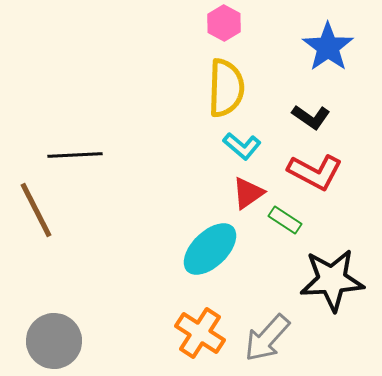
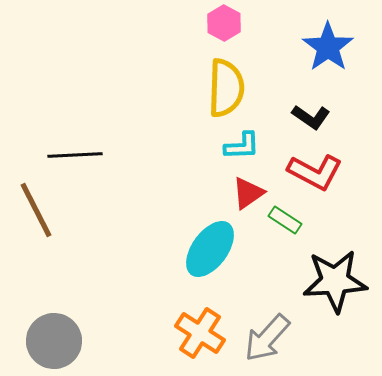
cyan L-shape: rotated 42 degrees counterclockwise
cyan ellipse: rotated 10 degrees counterclockwise
black star: moved 3 px right, 1 px down
